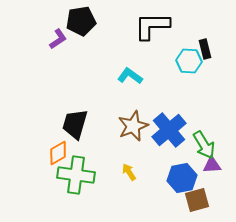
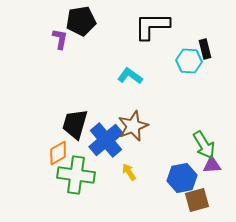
purple L-shape: moved 2 px right; rotated 45 degrees counterclockwise
blue cross: moved 63 px left, 10 px down
